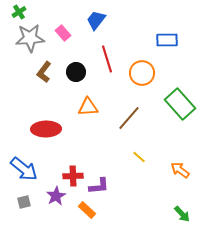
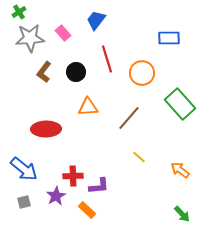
blue rectangle: moved 2 px right, 2 px up
